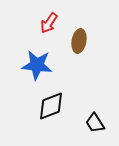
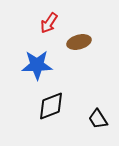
brown ellipse: moved 1 px down; rotated 65 degrees clockwise
blue star: rotated 8 degrees counterclockwise
black trapezoid: moved 3 px right, 4 px up
